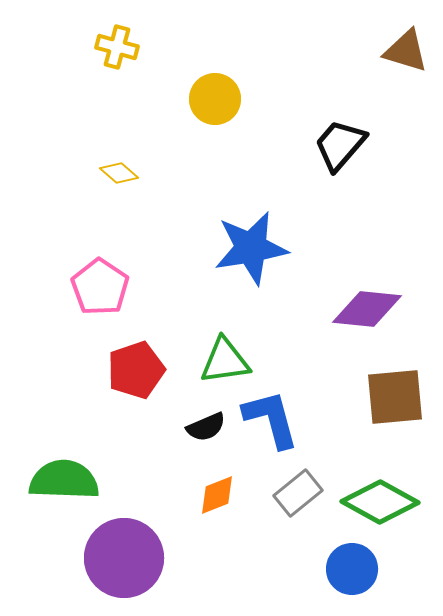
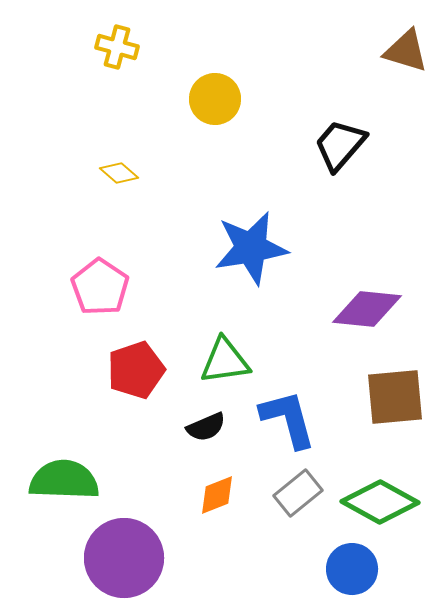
blue L-shape: moved 17 px right
